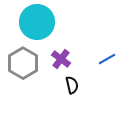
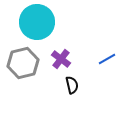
gray hexagon: rotated 16 degrees clockwise
